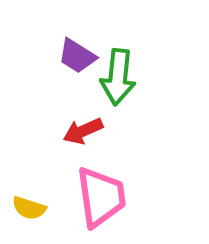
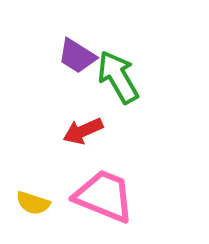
green arrow: rotated 144 degrees clockwise
pink trapezoid: moved 3 px right, 1 px up; rotated 60 degrees counterclockwise
yellow semicircle: moved 4 px right, 5 px up
